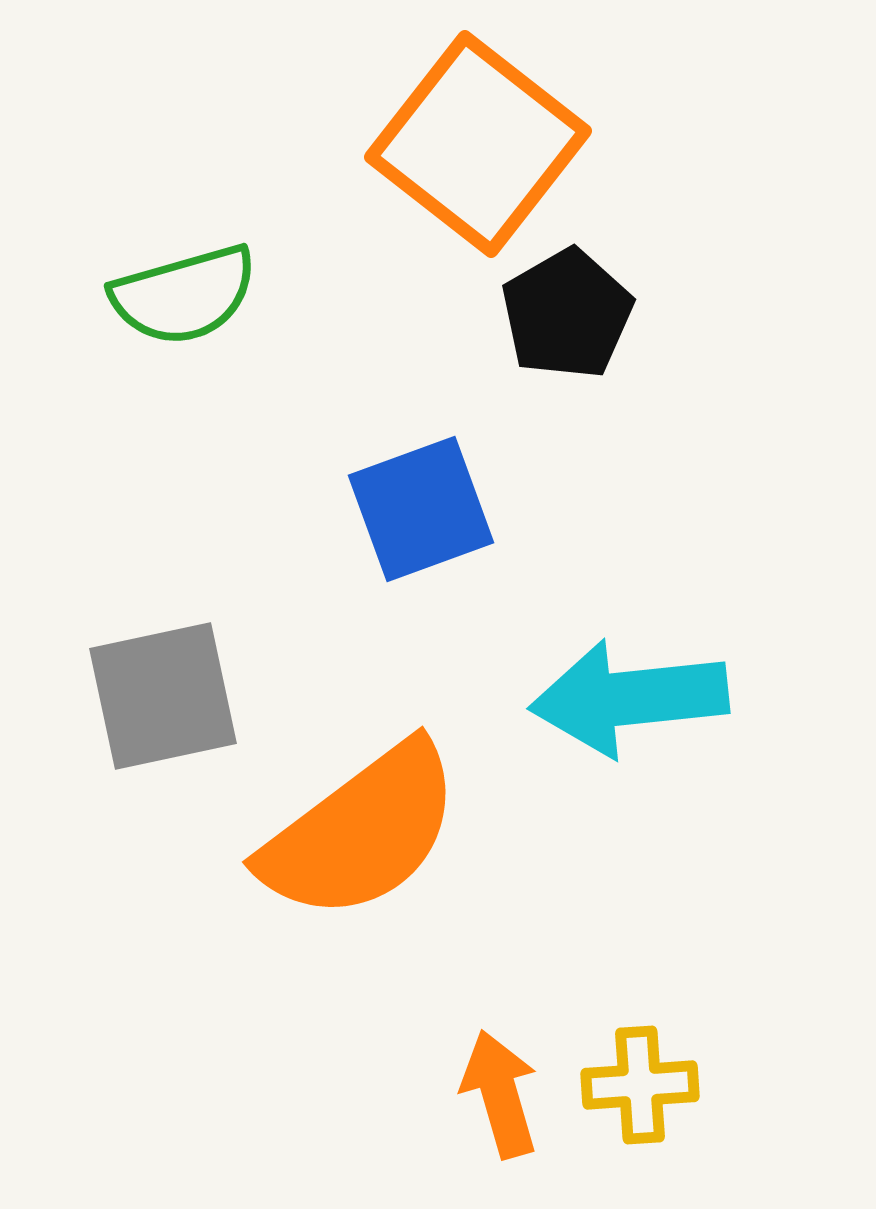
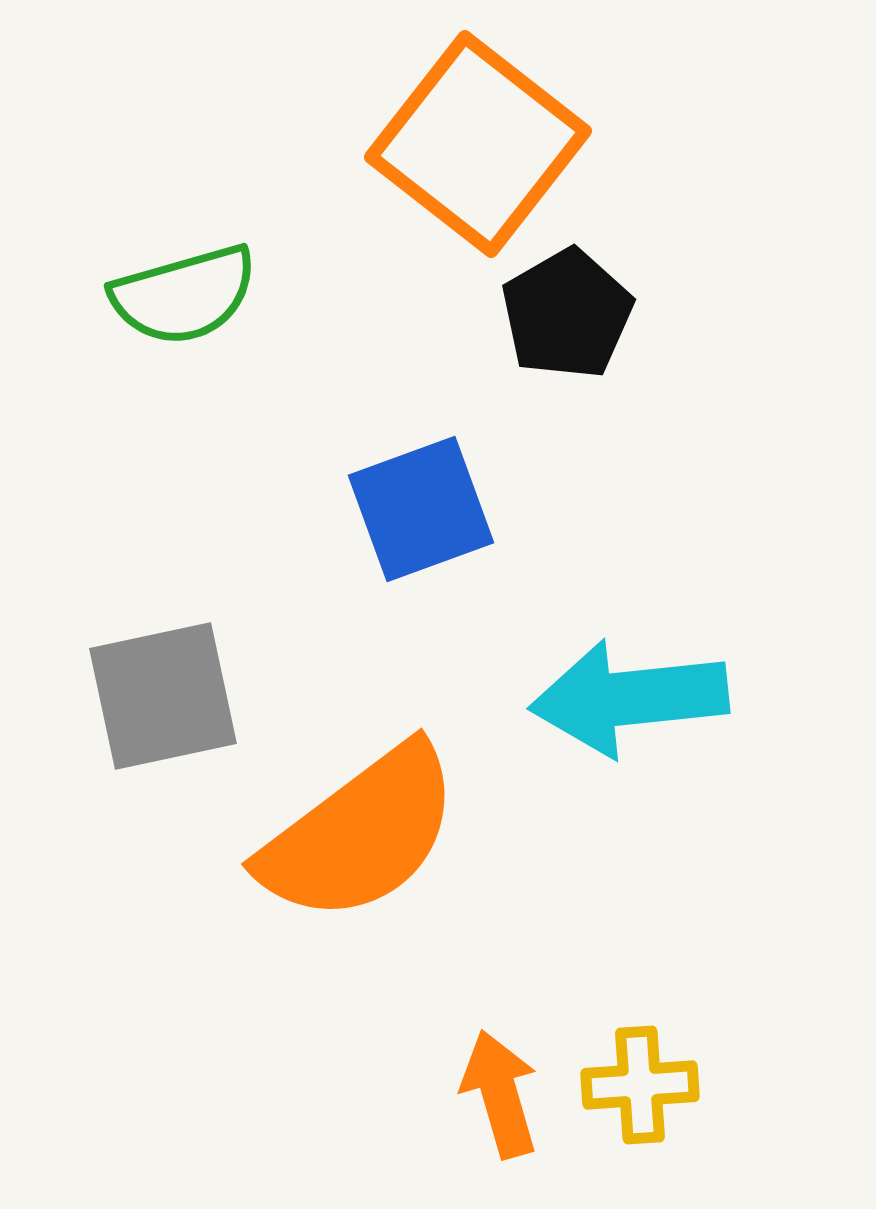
orange semicircle: moved 1 px left, 2 px down
